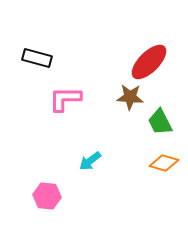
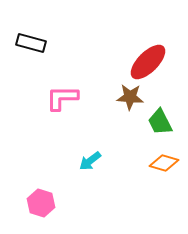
black rectangle: moved 6 px left, 15 px up
red ellipse: moved 1 px left
pink L-shape: moved 3 px left, 1 px up
pink hexagon: moved 6 px left, 7 px down; rotated 12 degrees clockwise
